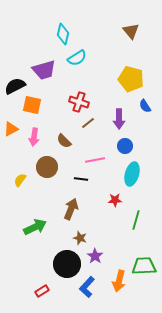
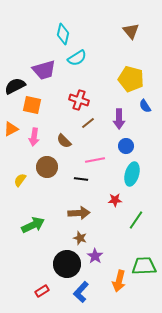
red cross: moved 2 px up
blue circle: moved 1 px right
brown arrow: moved 8 px right, 4 px down; rotated 65 degrees clockwise
green line: rotated 18 degrees clockwise
green arrow: moved 2 px left, 2 px up
blue L-shape: moved 6 px left, 5 px down
